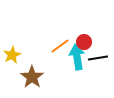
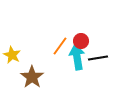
red circle: moved 3 px left, 1 px up
orange line: rotated 18 degrees counterclockwise
yellow star: rotated 18 degrees counterclockwise
